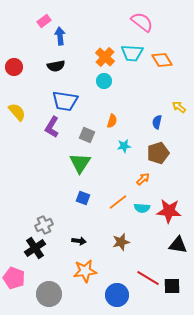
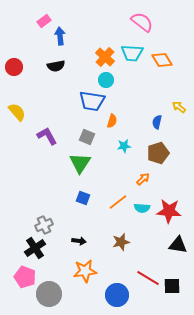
cyan circle: moved 2 px right, 1 px up
blue trapezoid: moved 27 px right
purple L-shape: moved 5 px left, 9 px down; rotated 120 degrees clockwise
gray square: moved 2 px down
pink pentagon: moved 11 px right, 1 px up
